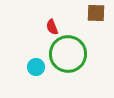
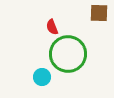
brown square: moved 3 px right
cyan circle: moved 6 px right, 10 px down
